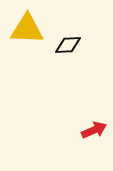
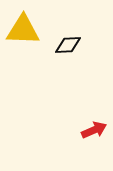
yellow triangle: moved 4 px left, 1 px down
